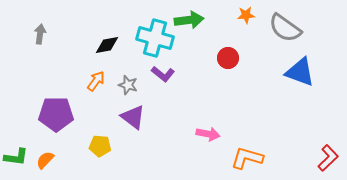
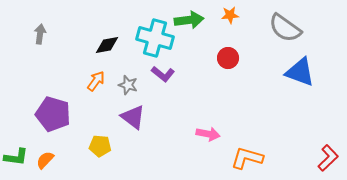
orange star: moved 16 px left
purple pentagon: moved 3 px left; rotated 16 degrees clockwise
